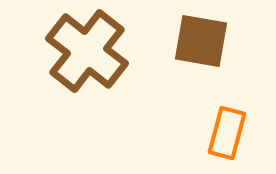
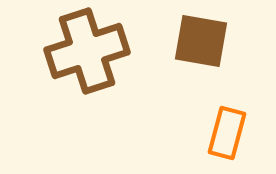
brown cross: rotated 34 degrees clockwise
